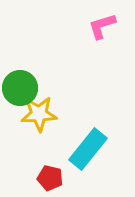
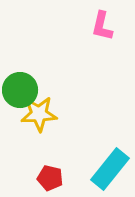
pink L-shape: rotated 60 degrees counterclockwise
green circle: moved 2 px down
cyan rectangle: moved 22 px right, 20 px down
